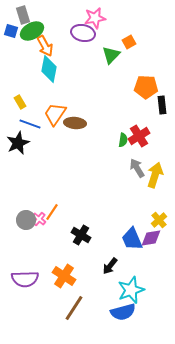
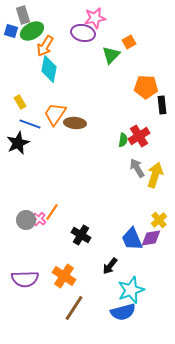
orange arrow: rotated 60 degrees clockwise
